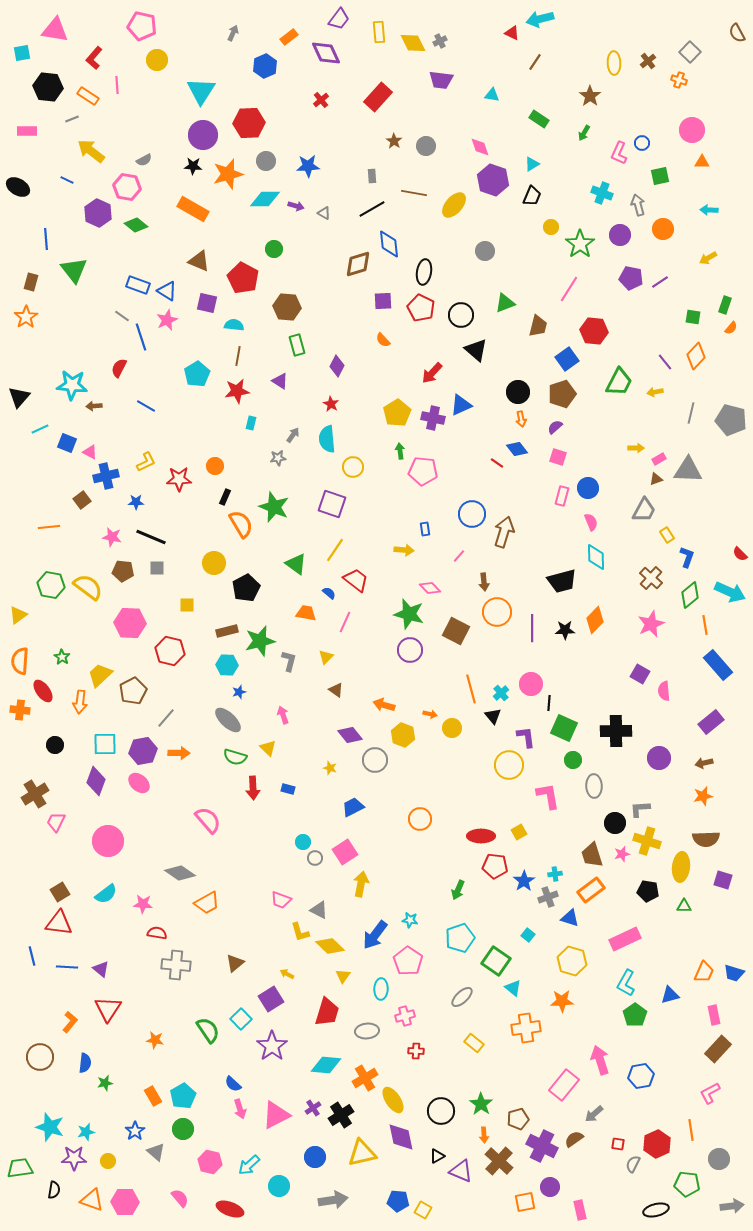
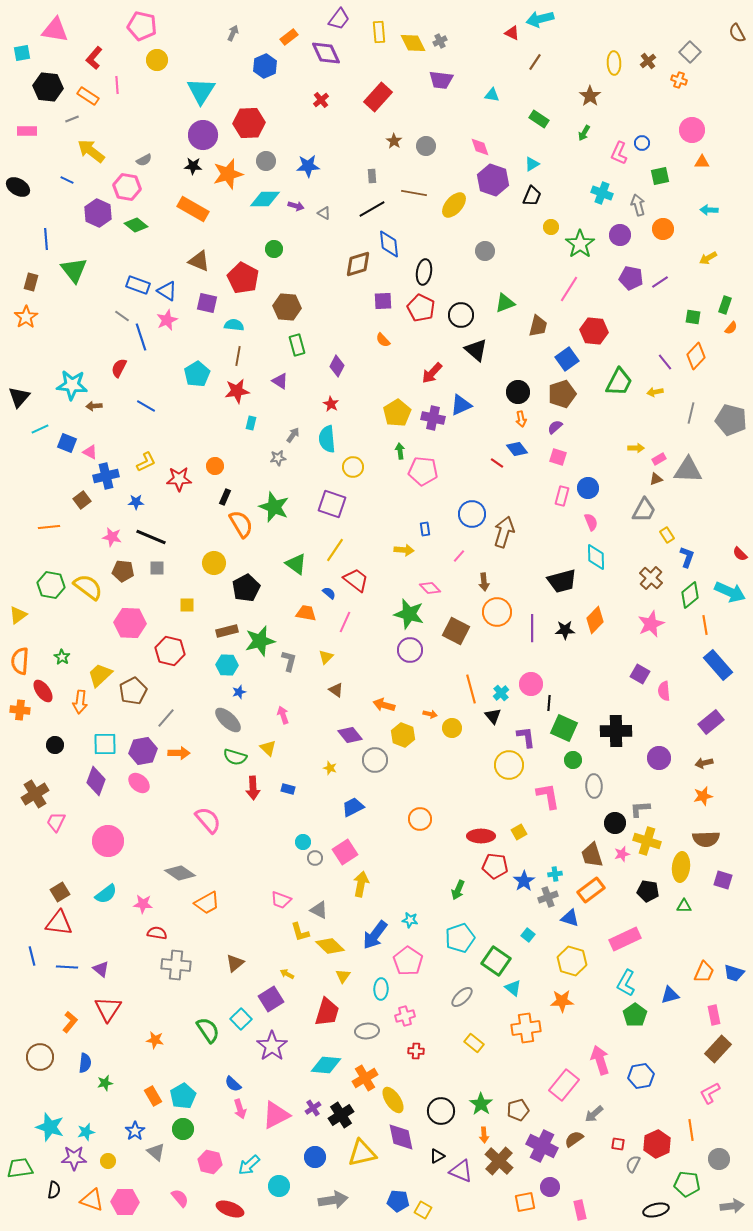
brown pentagon at (518, 1119): moved 9 px up
